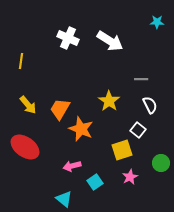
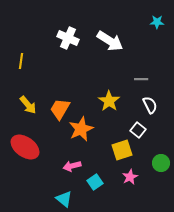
orange star: rotated 25 degrees clockwise
